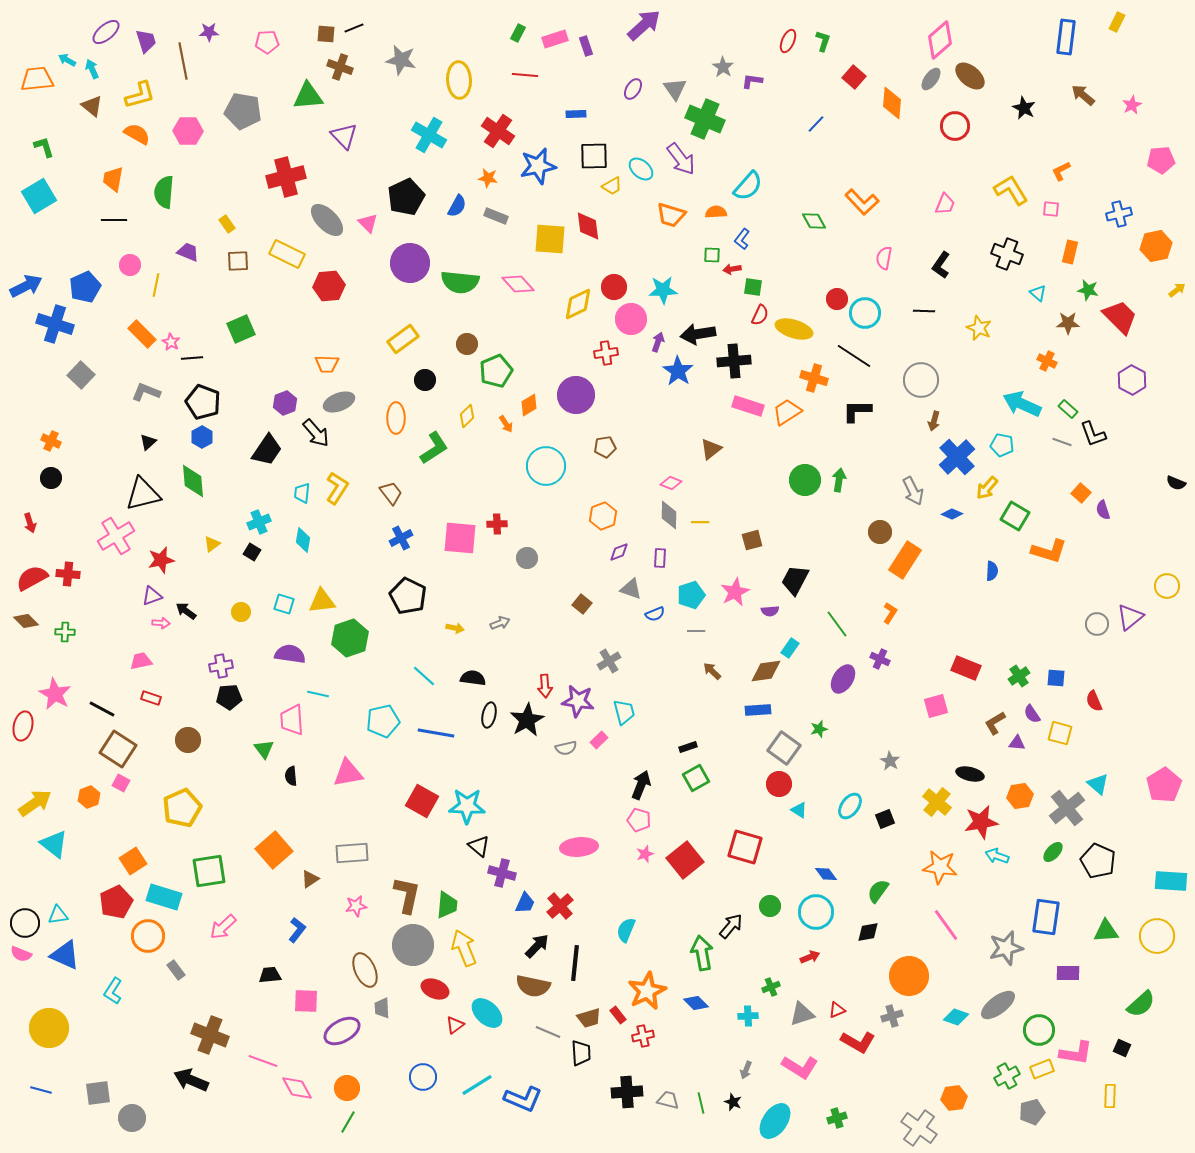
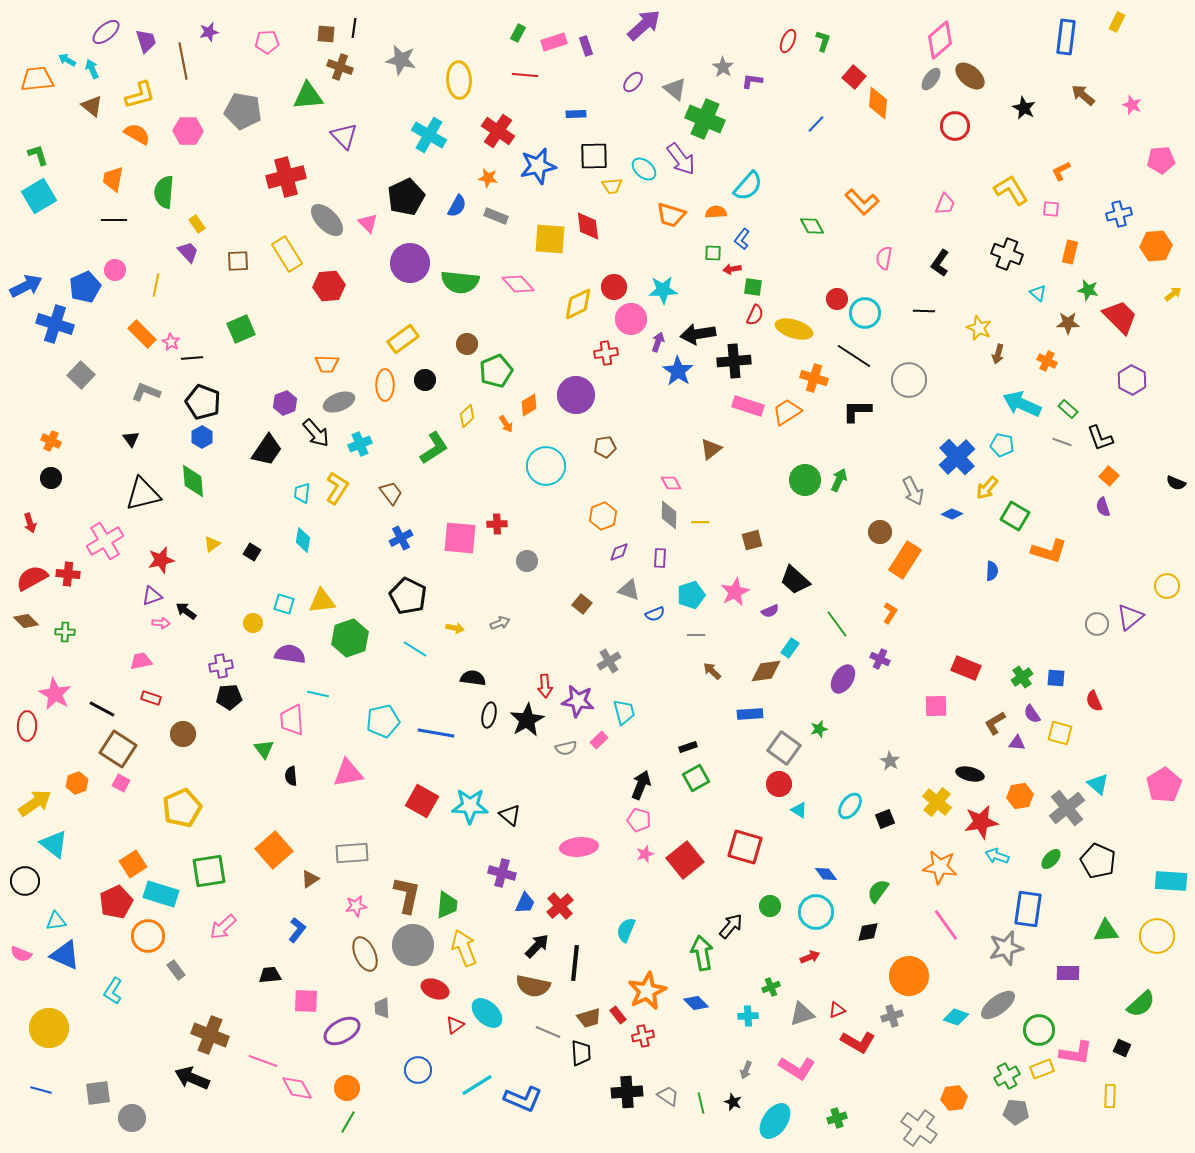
black line at (354, 28): rotated 60 degrees counterclockwise
purple star at (209, 32): rotated 12 degrees counterclockwise
pink rectangle at (555, 39): moved 1 px left, 3 px down
purple ellipse at (633, 89): moved 7 px up; rotated 10 degrees clockwise
gray triangle at (675, 89): rotated 15 degrees counterclockwise
orange diamond at (892, 103): moved 14 px left
pink star at (1132, 105): rotated 24 degrees counterclockwise
green L-shape at (44, 147): moved 6 px left, 8 px down
cyan ellipse at (641, 169): moved 3 px right
yellow trapezoid at (612, 186): rotated 25 degrees clockwise
green diamond at (814, 221): moved 2 px left, 5 px down
yellow rectangle at (227, 224): moved 30 px left
orange hexagon at (1156, 246): rotated 8 degrees clockwise
purple trapezoid at (188, 252): rotated 25 degrees clockwise
yellow rectangle at (287, 254): rotated 32 degrees clockwise
green square at (712, 255): moved 1 px right, 2 px up
pink circle at (130, 265): moved 15 px left, 5 px down
black L-shape at (941, 265): moved 1 px left, 2 px up
yellow arrow at (1177, 290): moved 4 px left, 4 px down
red semicircle at (760, 315): moved 5 px left
gray circle at (921, 380): moved 12 px left
orange ellipse at (396, 418): moved 11 px left, 33 px up
brown arrow at (934, 421): moved 64 px right, 67 px up
black L-shape at (1093, 434): moved 7 px right, 4 px down
black triangle at (148, 442): moved 17 px left, 3 px up; rotated 24 degrees counterclockwise
green arrow at (839, 480): rotated 15 degrees clockwise
pink diamond at (671, 483): rotated 40 degrees clockwise
orange square at (1081, 493): moved 28 px right, 17 px up
purple semicircle at (1103, 510): moved 3 px up
cyan cross at (259, 522): moved 101 px right, 78 px up
pink cross at (116, 536): moved 11 px left, 5 px down
gray circle at (527, 558): moved 3 px down
black trapezoid at (795, 580): rotated 76 degrees counterclockwise
gray triangle at (631, 589): moved 2 px left, 1 px down
purple semicircle at (770, 611): rotated 18 degrees counterclockwise
yellow circle at (241, 612): moved 12 px right, 11 px down
gray line at (696, 631): moved 4 px down
cyan line at (424, 676): moved 9 px left, 27 px up; rotated 10 degrees counterclockwise
green cross at (1019, 676): moved 3 px right, 1 px down
pink square at (936, 706): rotated 15 degrees clockwise
blue rectangle at (758, 710): moved 8 px left, 4 px down
red ellipse at (23, 726): moved 4 px right; rotated 12 degrees counterclockwise
brown circle at (188, 740): moved 5 px left, 6 px up
orange hexagon at (89, 797): moved 12 px left, 14 px up
cyan star at (467, 806): moved 3 px right
black triangle at (479, 846): moved 31 px right, 31 px up
green ellipse at (1053, 852): moved 2 px left, 7 px down
orange square at (133, 861): moved 3 px down
cyan rectangle at (164, 897): moved 3 px left, 3 px up
cyan triangle at (58, 915): moved 2 px left, 6 px down
blue rectangle at (1046, 917): moved 18 px left, 8 px up
black circle at (25, 923): moved 42 px up
brown ellipse at (365, 970): moved 16 px up
pink L-shape at (800, 1067): moved 3 px left, 1 px down
blue circle at (423, 1077): moved 5 px left, 7 px up
black arrow at (191, 1080): moved 1 px right, 2 px up
gray trapezoid at (668, 1100): moved 4 px up; rotated 20 degrees clockwise
gray pentagon at (1032, 1112): moved 16 px left; rotated 20 degrees clockwise
